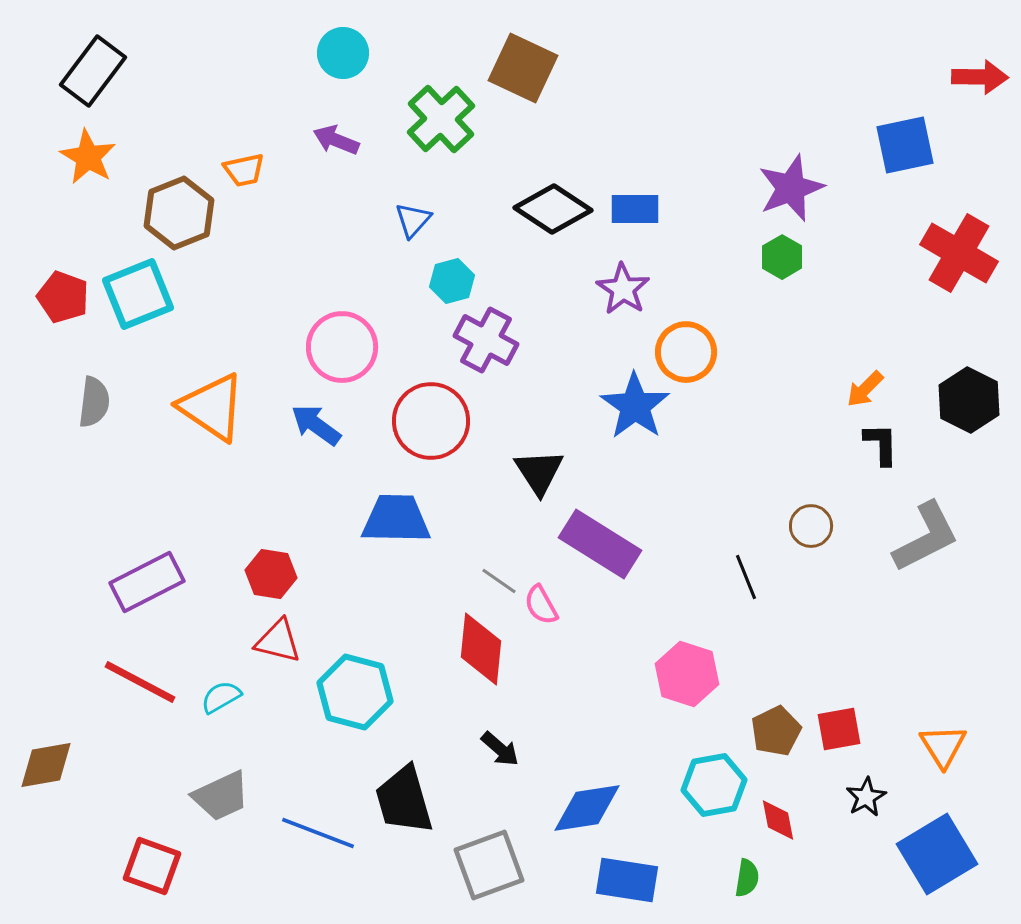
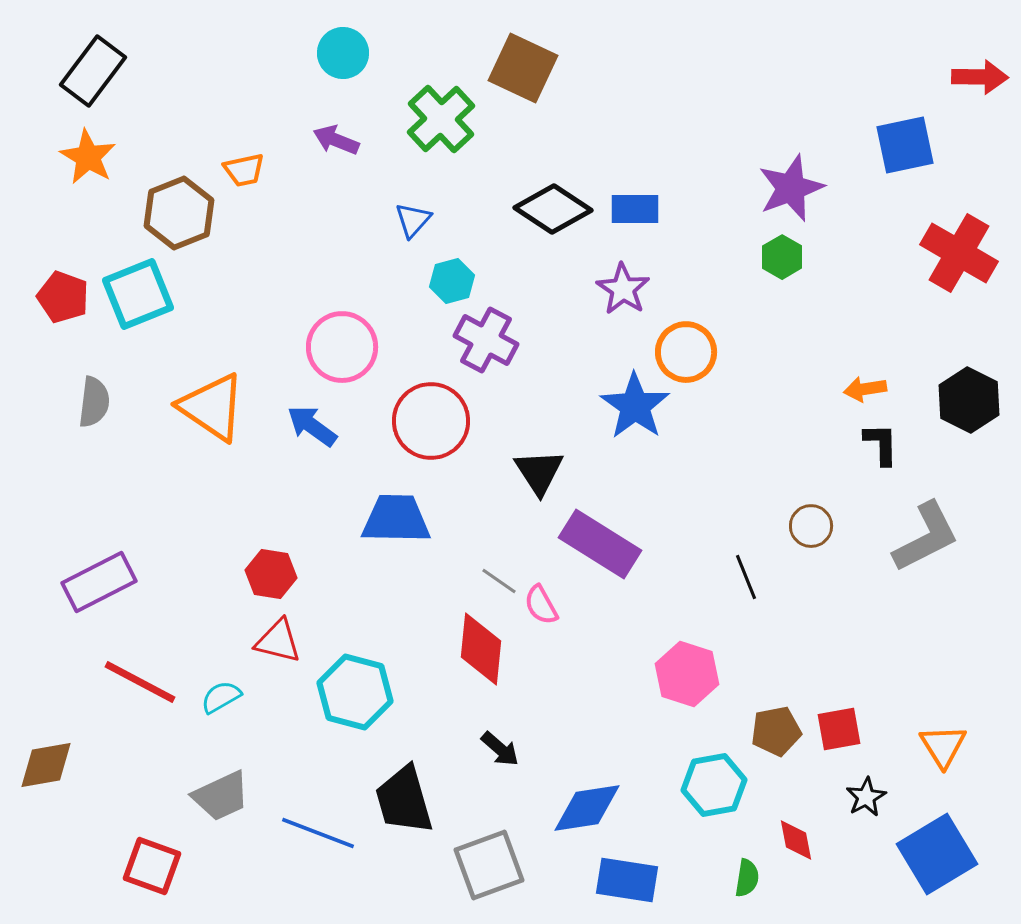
orange arrow at (865, 389): rotated 36 degrees clockwise
blue arrow at (316, 425): moved 4 px left, 1 px down
purple rectangle at (147, 582): moved 48 px left
brown pentagon at (776, 731): rotated 15 degrees clockwise
red diamond at (778, 820): moved 18 px right, 20 px down
